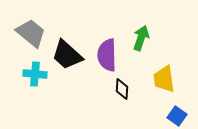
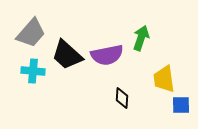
gray trapezoid: rotated 92 degrees clockwise
purple semicircle: rotated 100 degrees counterclockwise
cyan cross: moved 2 px left, 3 px up
black diamond: moved 9 px down
blue square: moved 4 px right, 11 px up; rotated 36 degrees counterclockwise
